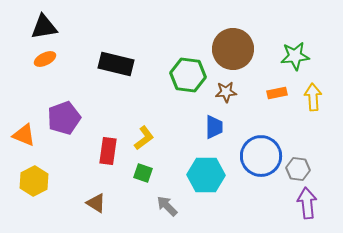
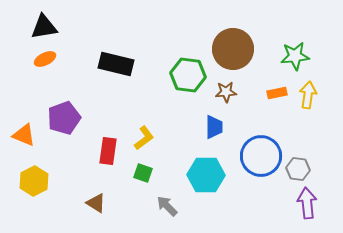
yellow arrow: moved 5 px left, 2 px up; rotated 12 degrees clockwise
